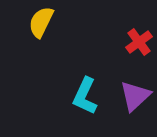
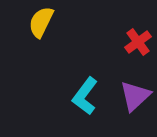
red cross: moved 1 px left
cyan L-shape: rotated 12 degrees clockwise
